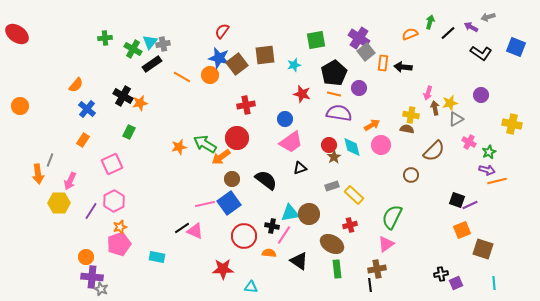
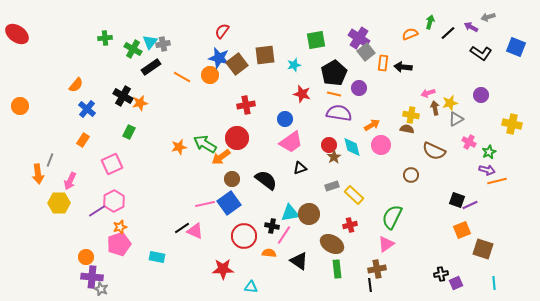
black rectangle at (152, 64): moved 1 px left, 3 px down
pink arrow at (428, 93): rotated 56 degrees clockwise
brown semicircle at (434, 151): rotated 70 degrees clockwise
purple line at (91, 211): moved 6 px right; rotated 24 degrees clockwise
